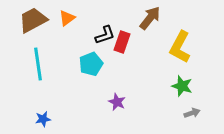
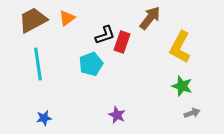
purple star: moved 13 px down
blue star: moved 1 px right, 1 px up
